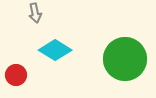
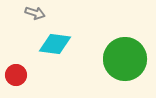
gray arrow: rotated 60 degrees counterclockwise
cyan diamond: moved 6 px up; rotated 24 degrees counterclockwise
